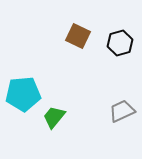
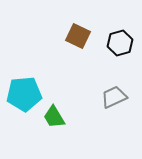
cyan pentagon: moved 1 px right
gray trapezoid: moved 8 px left, 14 px up
green trapezoid: rotated 70 degrees counterclockwise
